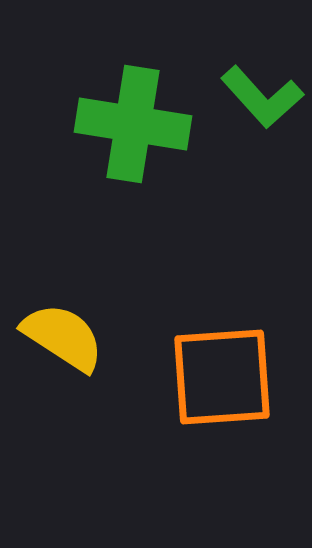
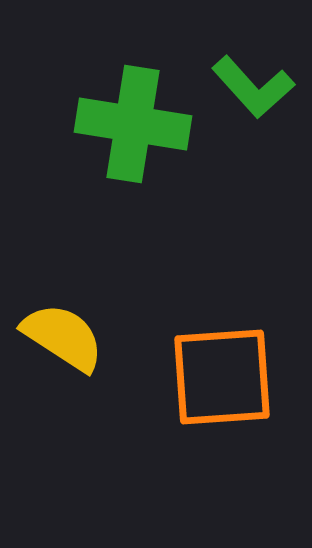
green L-shape: moved 9 px left, 10 px up
